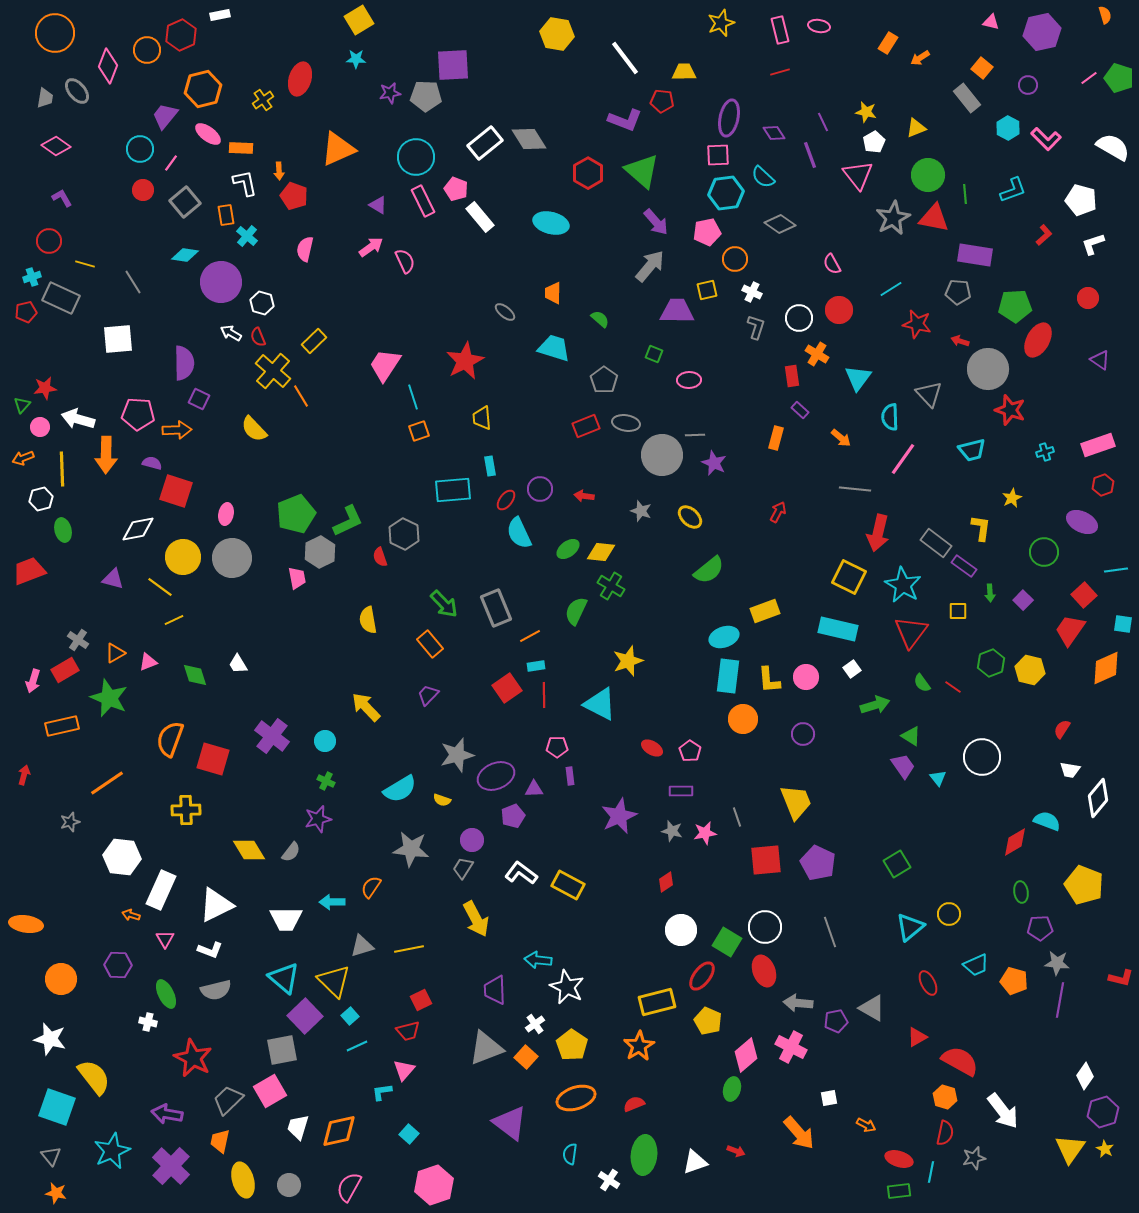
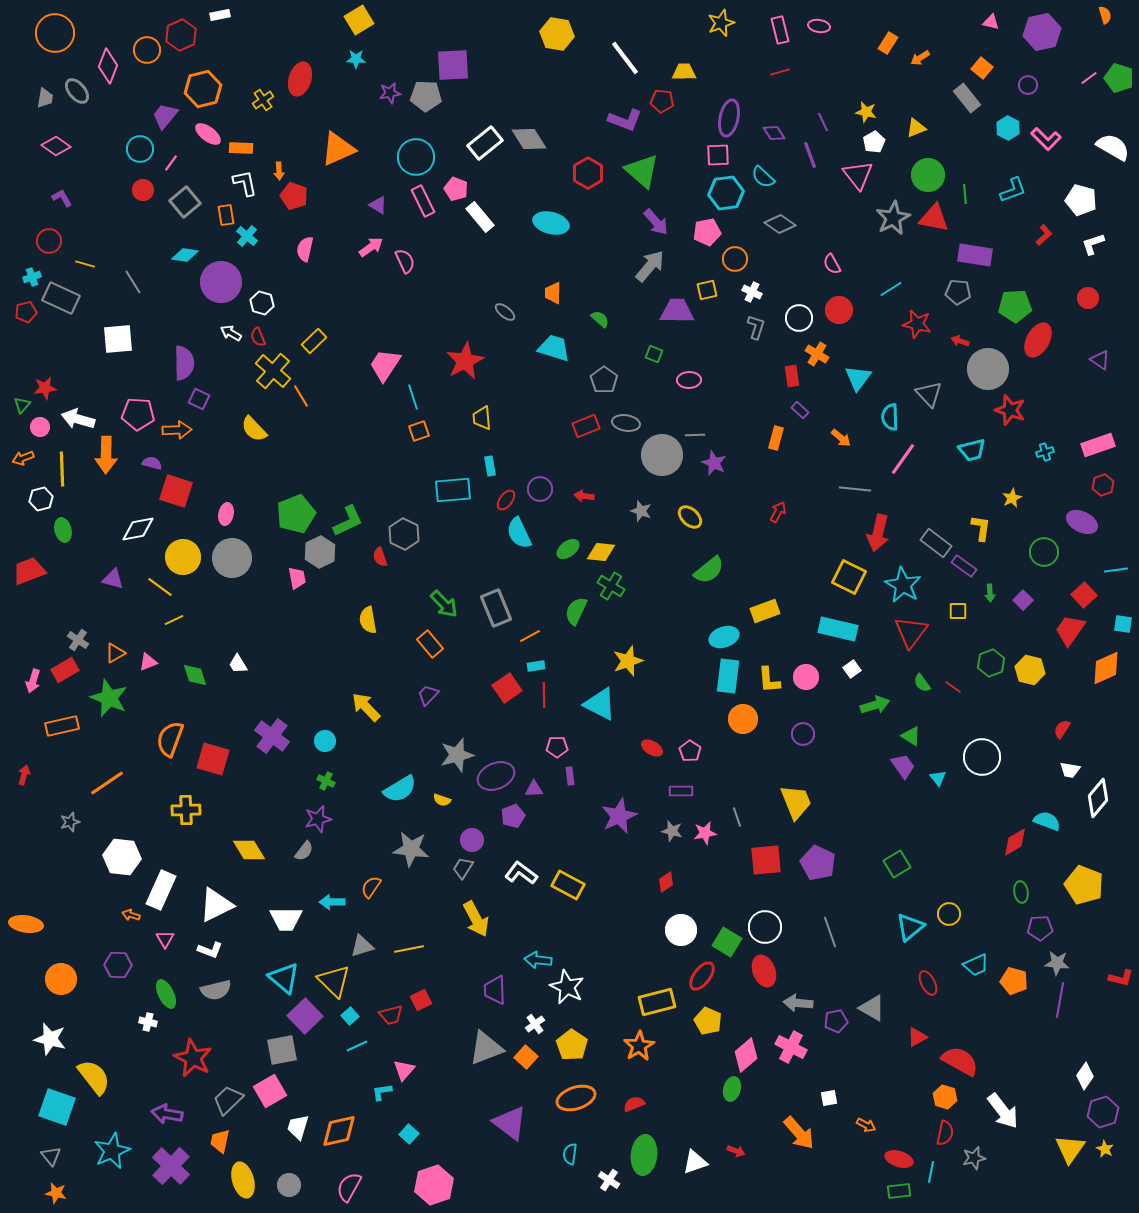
gray semicircle at (291, 852): moved 13 px right, 1 px up
red trapezoid at (408, 1031): moved 17 px left, 16 px up
